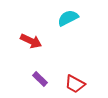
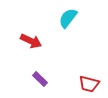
cyan semicircle: rotated 25 degrees counterclockwise
red trapezoid: moved 14 px right; rotated 15 degrees counterclockwise
